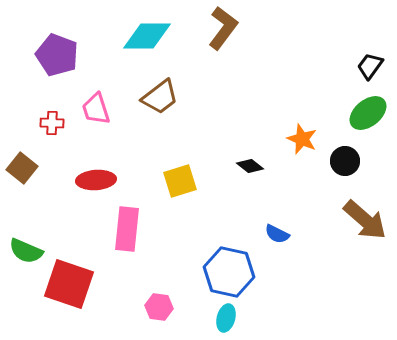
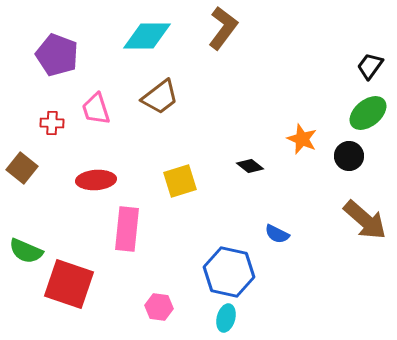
black circle: moved 4 px right, 5 px up
